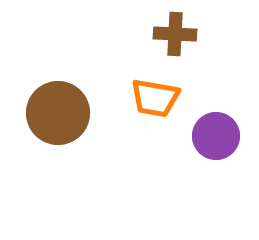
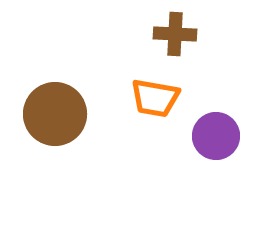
brown circle: moved 3 px left, 1 px down
